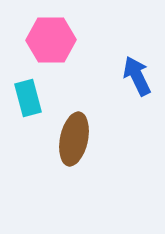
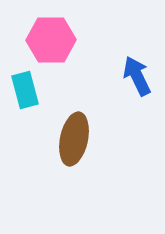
cyan rectangle: moved 3 px left, 8 px up
